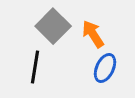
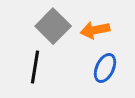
orange arrow: moved 2 px right, 4 px up; rotated 68 degrees counterclockwise
